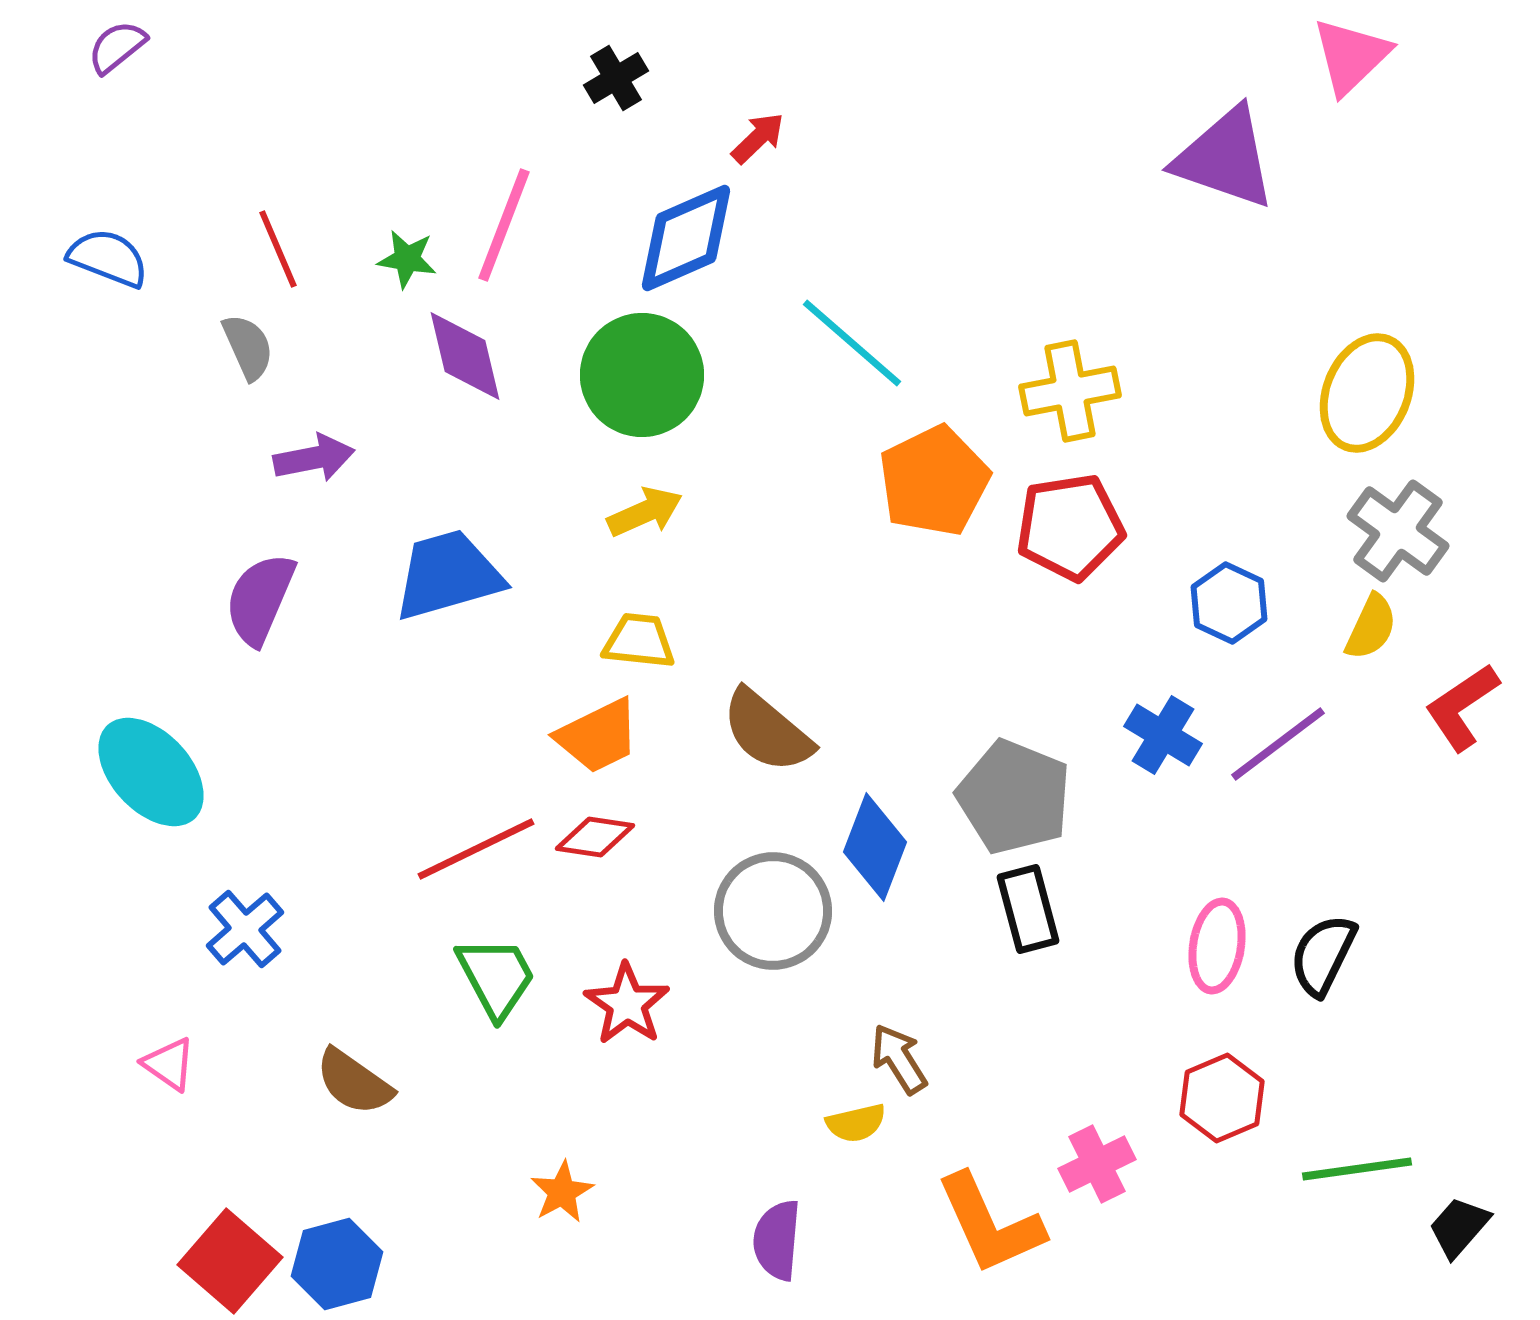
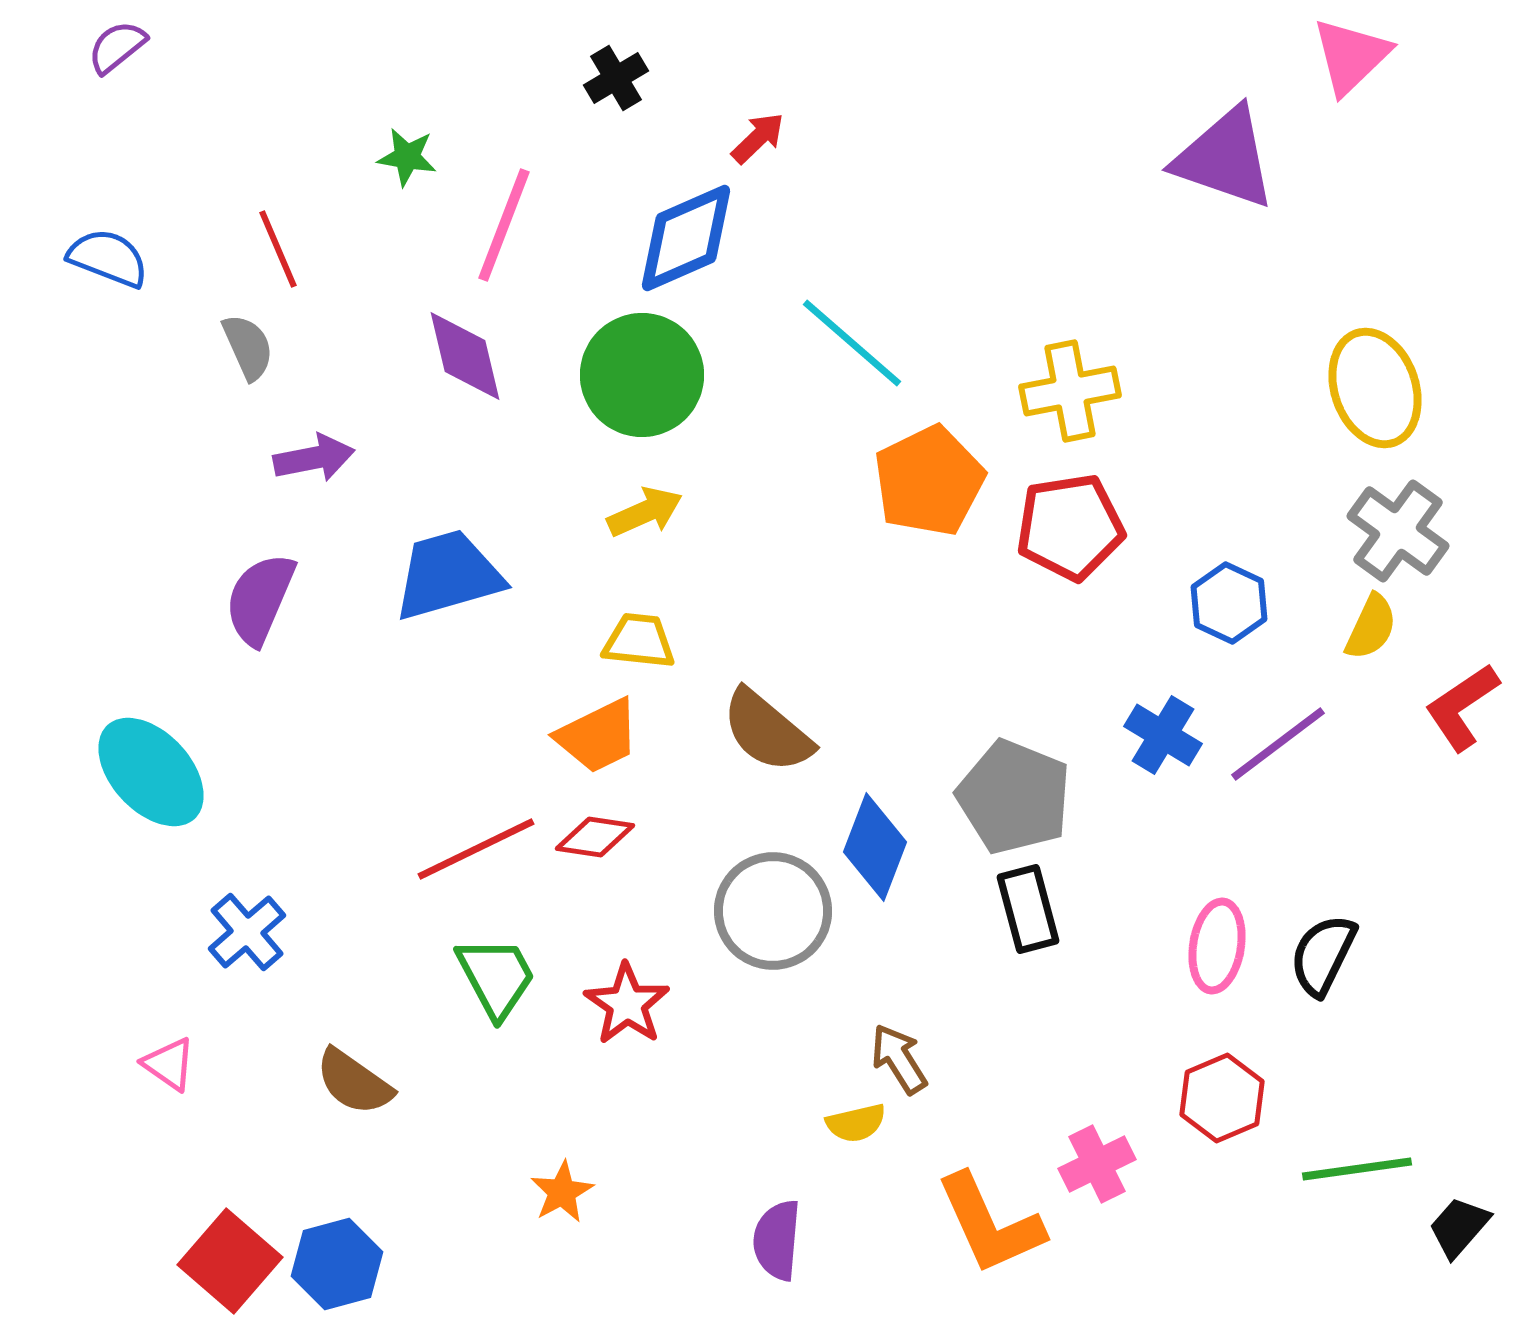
green star at (407, 259): moved 102 px up
yellow ellipse at (1367, 393): moved 8 px right, 5 px up; rotated 41 degrees counterclockwise
orange pentagon at (934, 481): moved 5 px left
blue cross at (245, 929): moved 2 px right, 3 px down
